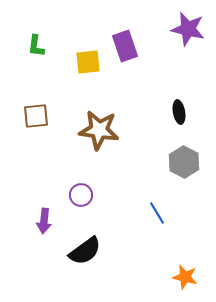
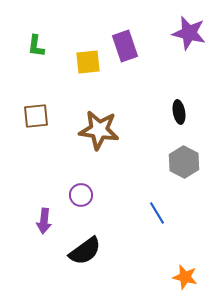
purple star: moved 1 px right, 4 px down
